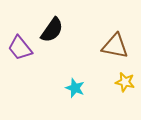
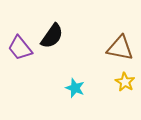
black semicircle: moved 6 px down
brown triangle: moved 5 px right, 2 px down
yellow star: rotated 18 degrees clockwise
